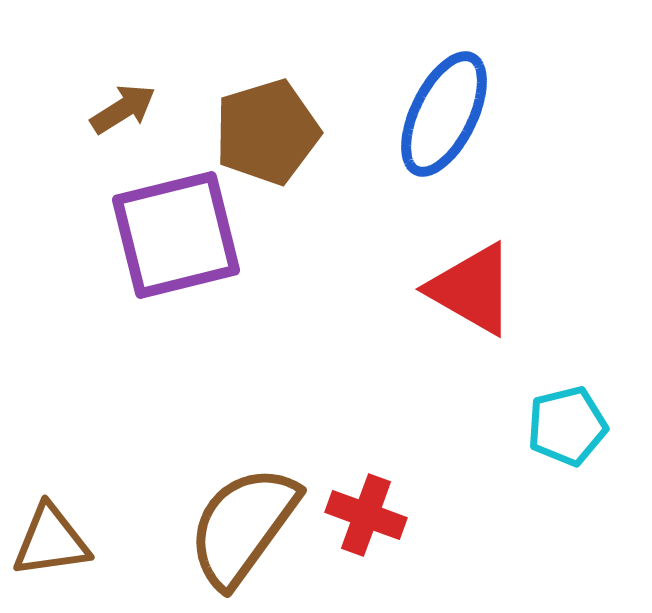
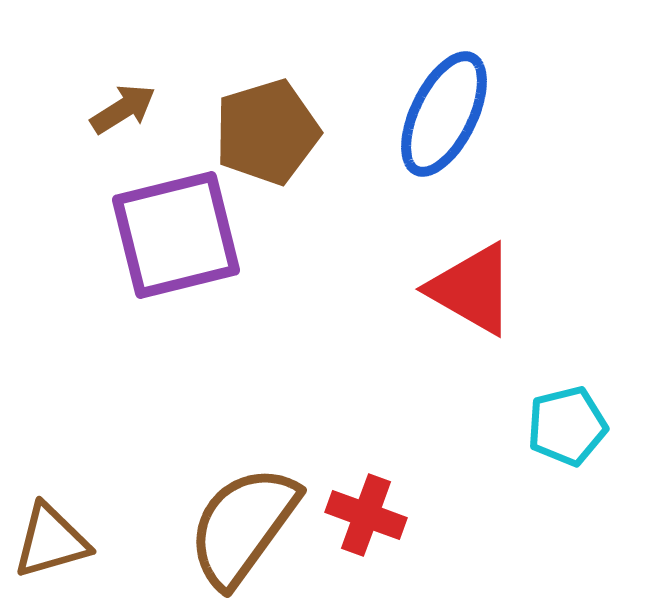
brown triangle: rotated 8 degrees counterclockwise
